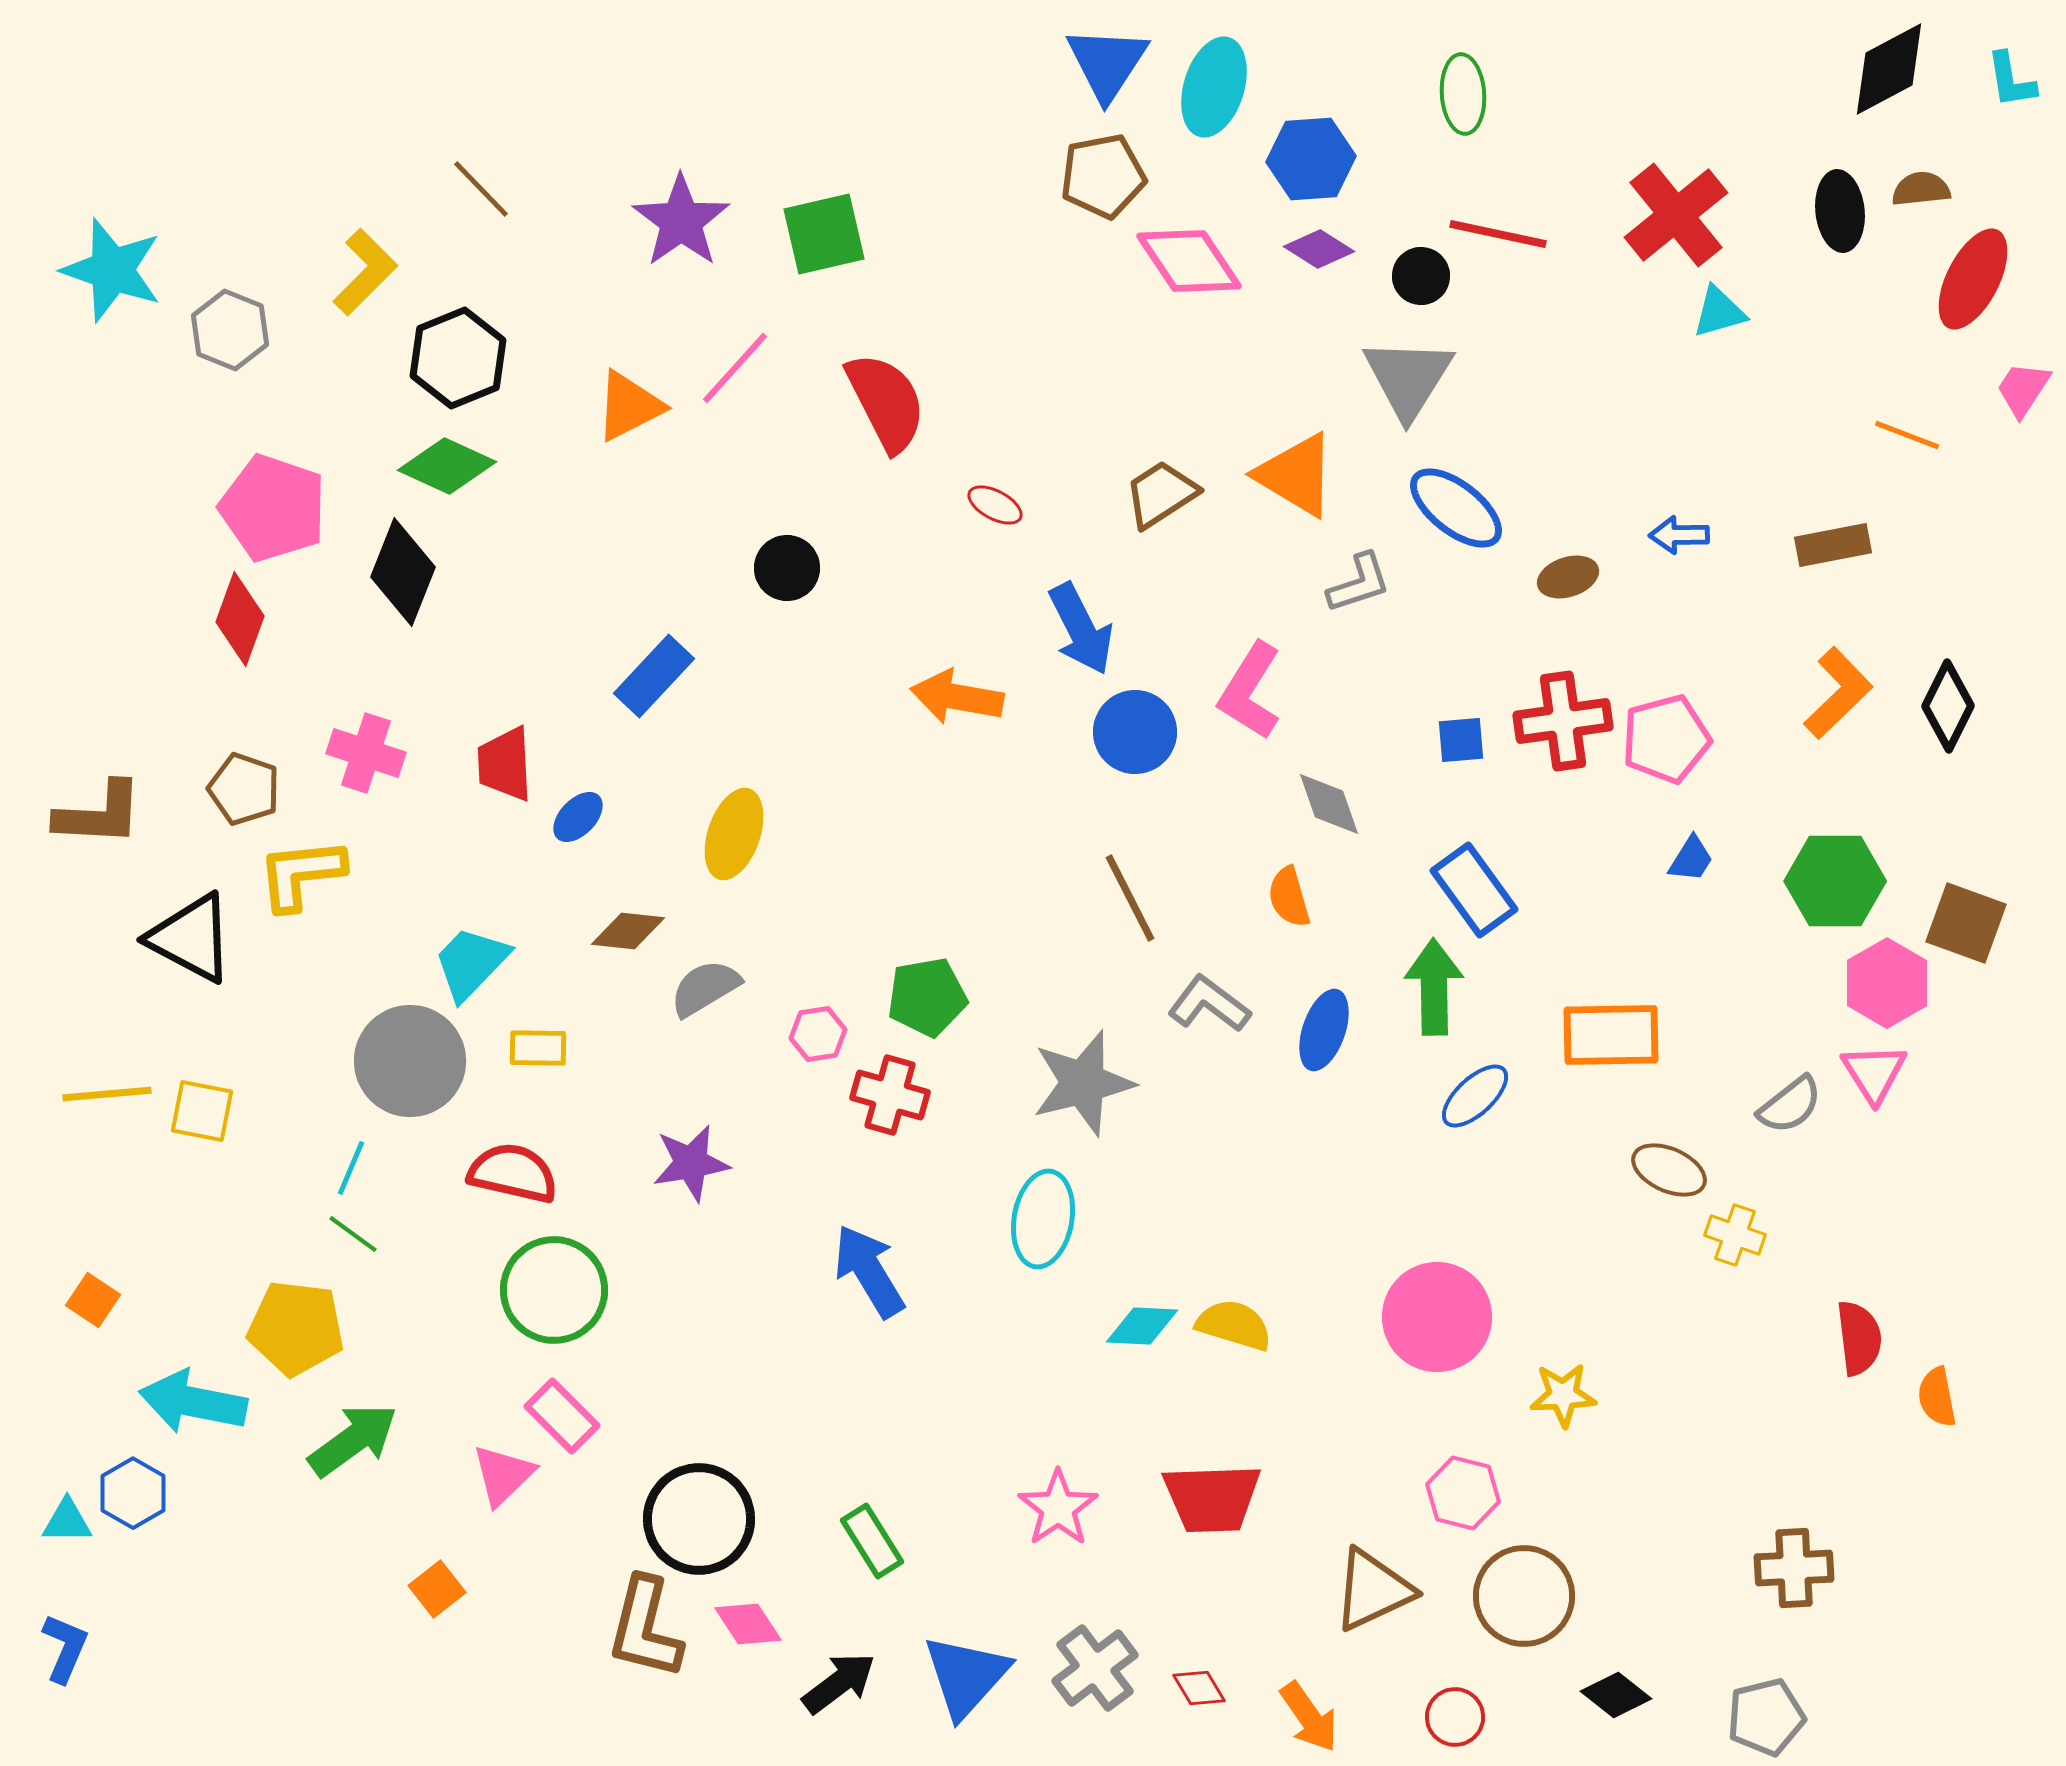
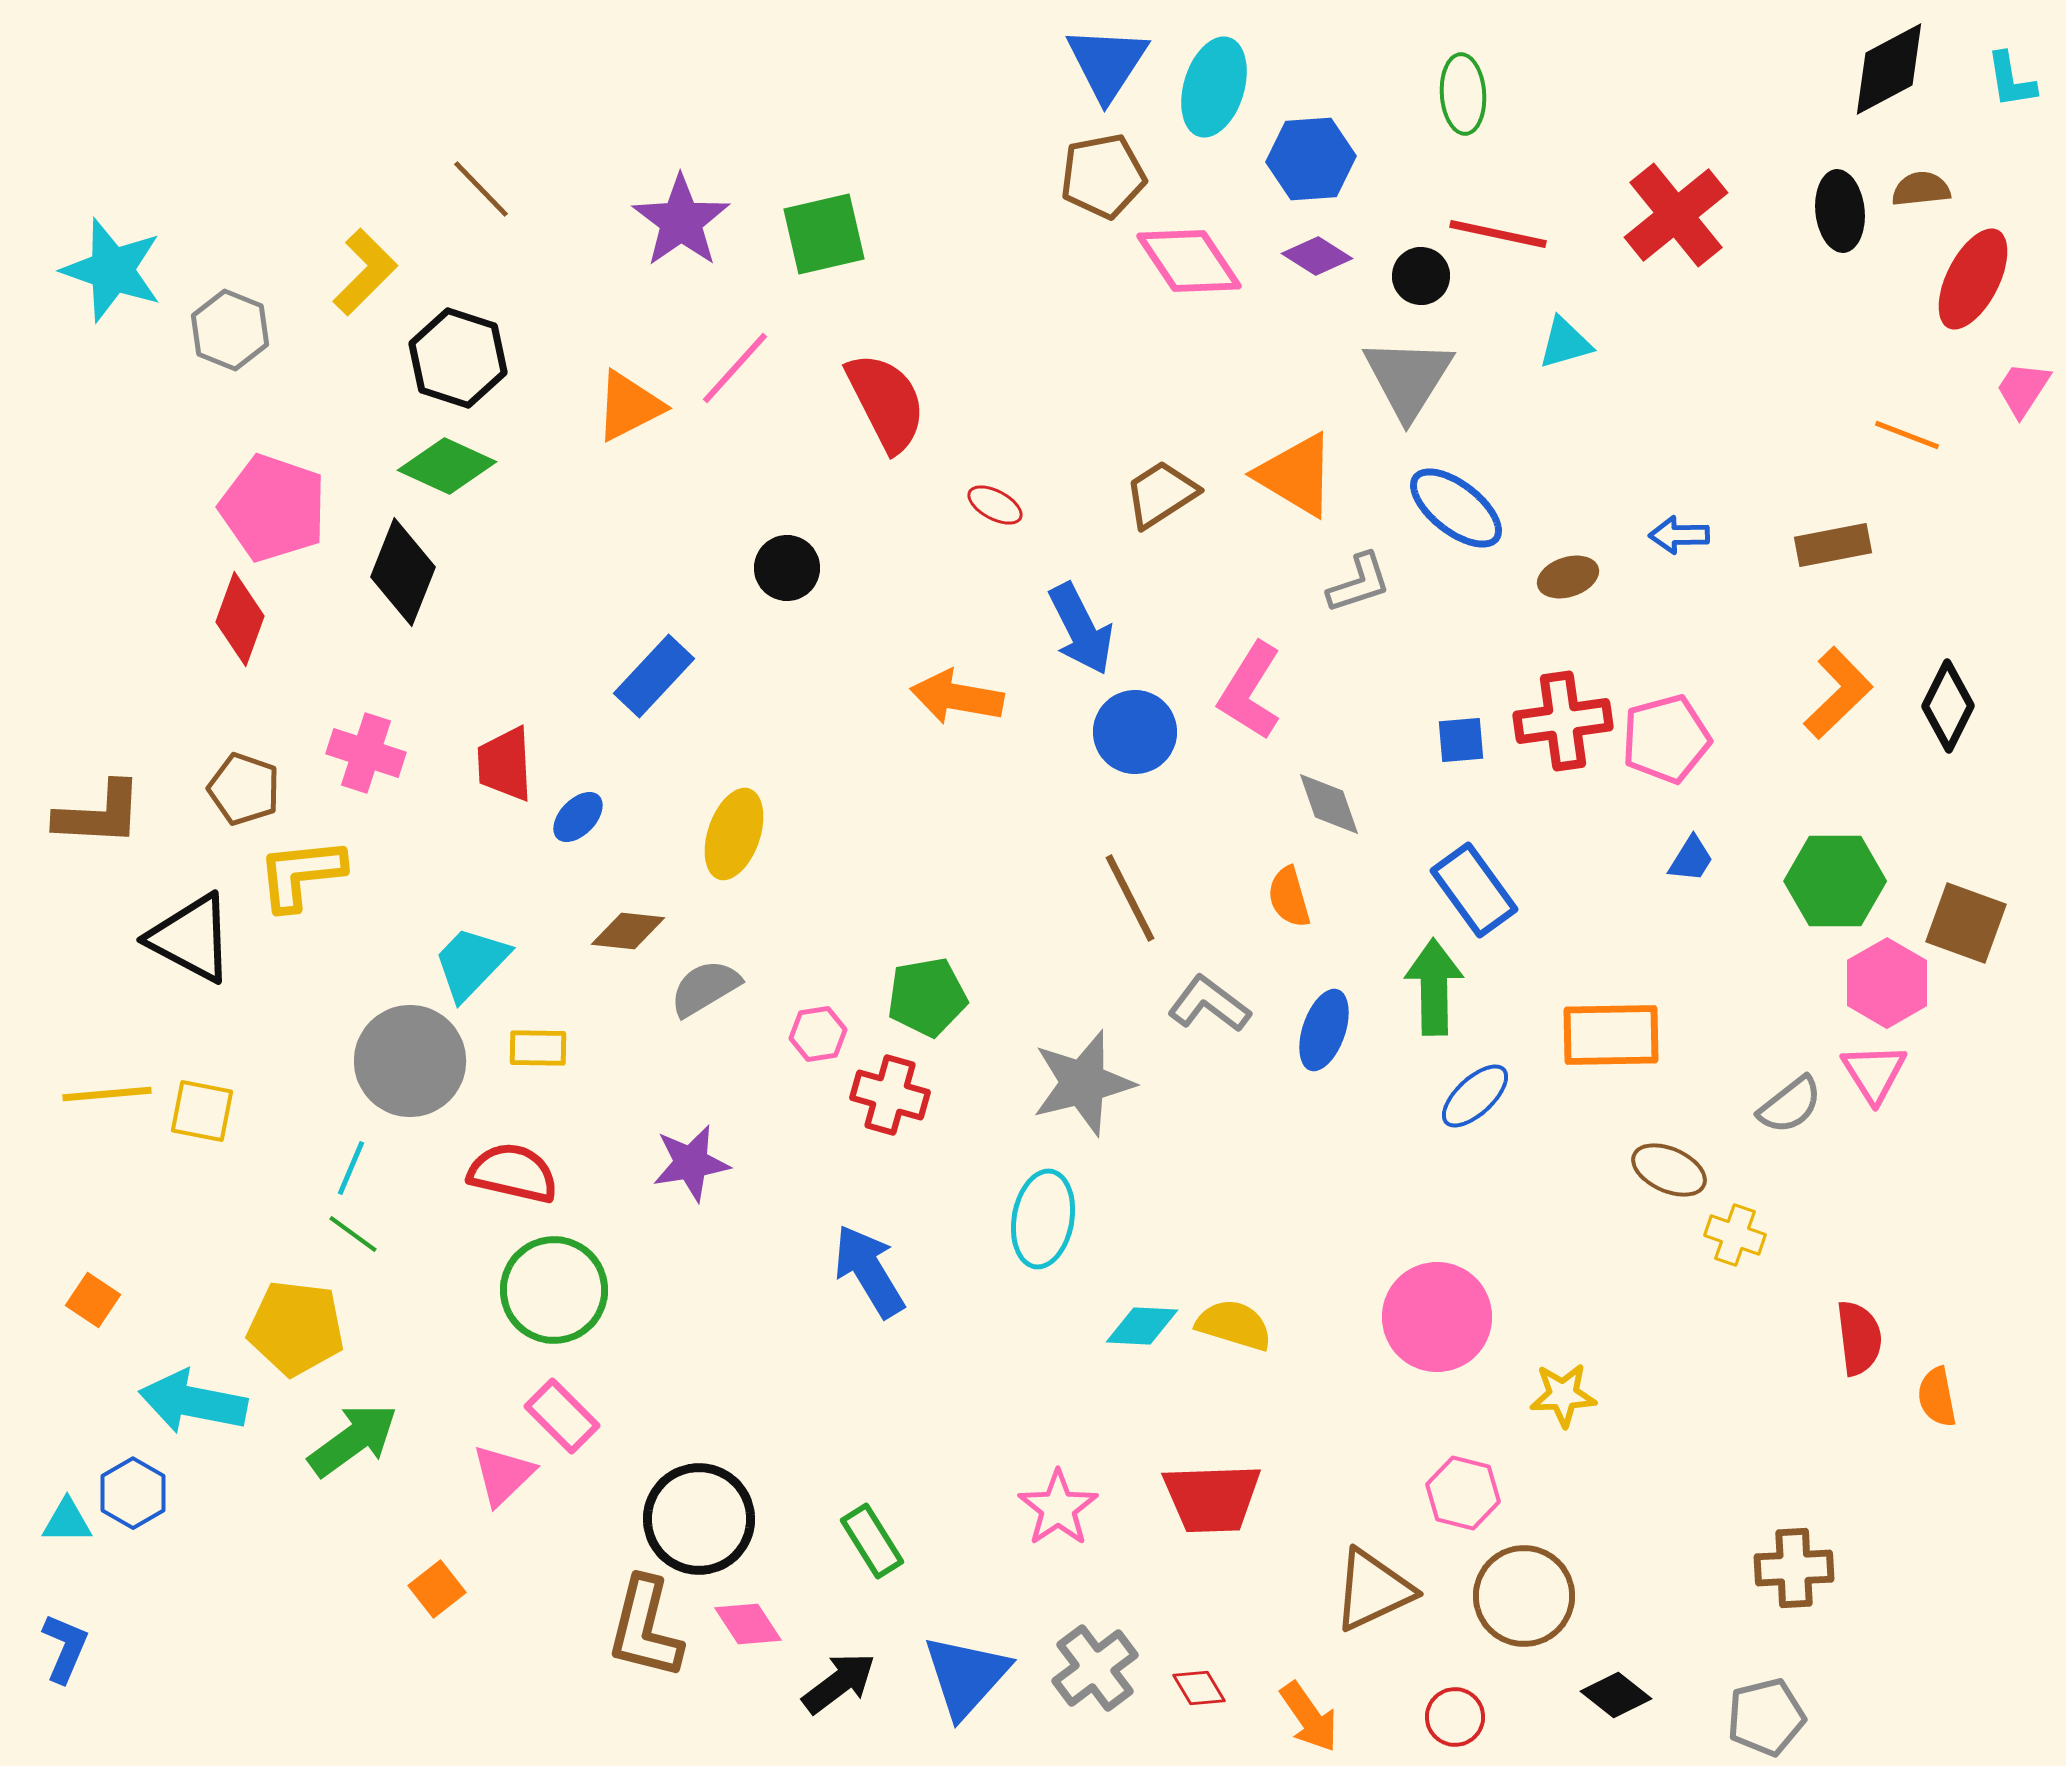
purple diamond at (1319, 249): moved 2 px left, 7 px down
cyan triangle at (1719, 312): moved 154 px left, 31 px down
black hexagon at (458, 358): rotated 20 degrees counterclockwise
